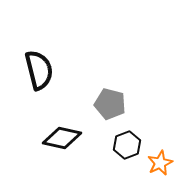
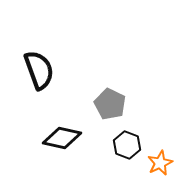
black semicircle: rotated 6 degrees counterclockwise
gray pentagon: rotated 12 degrees clockwise
black hexagon: rotated 20 degrees counterclockwise
